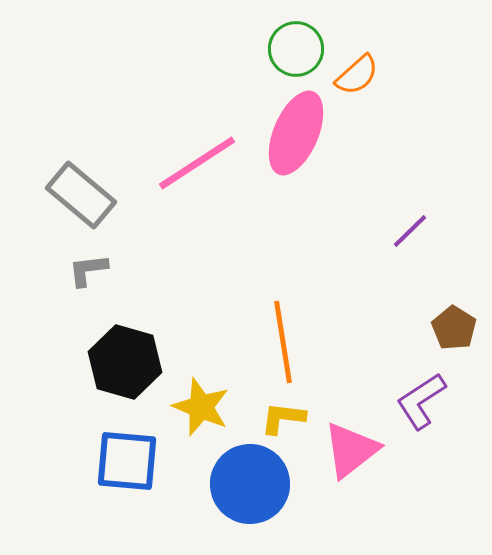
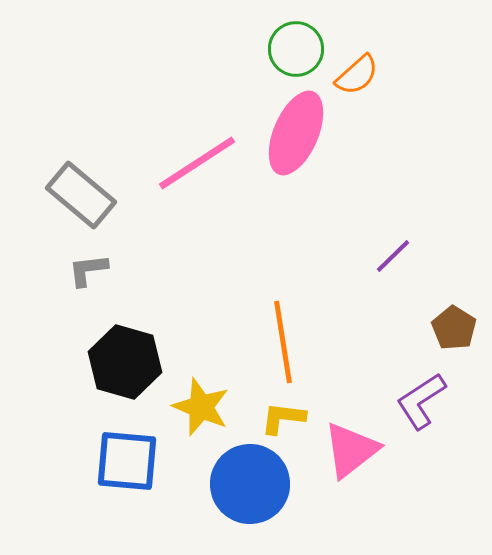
purple line: moved 17 px left, 25 px down
